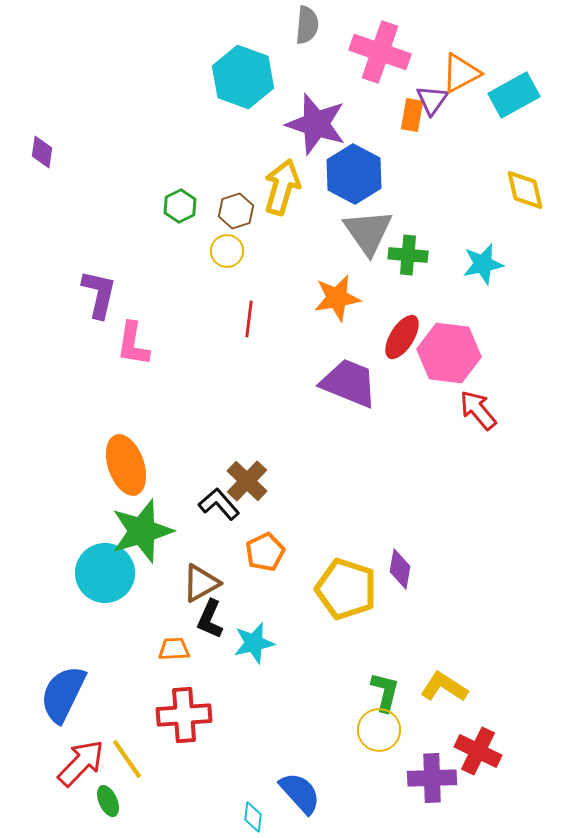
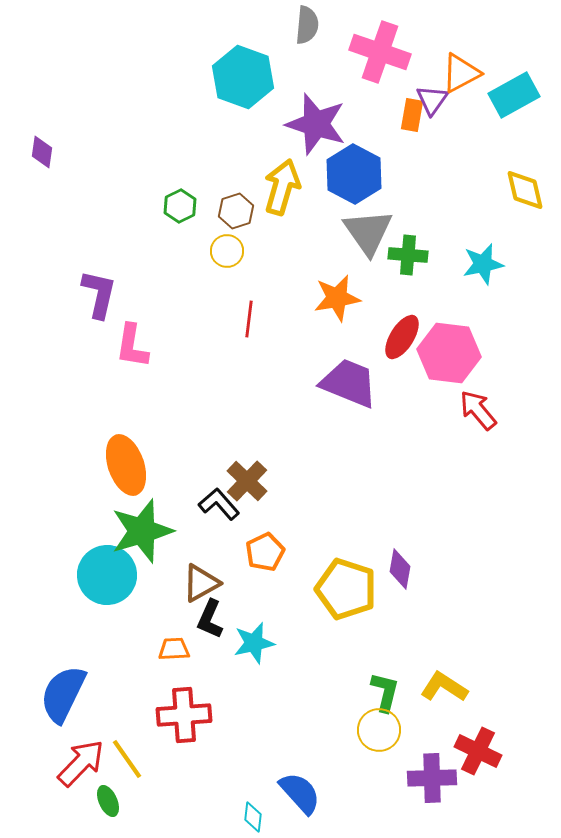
pink L-shape at (133, 344): moved 1 px left, 2 px down
cyan circle at (105, 573): moved 2 px right, 2 px down
